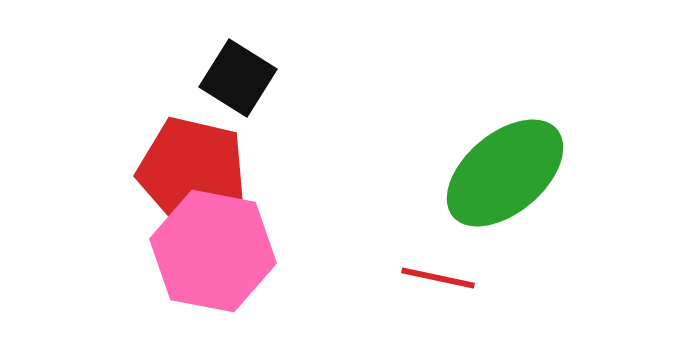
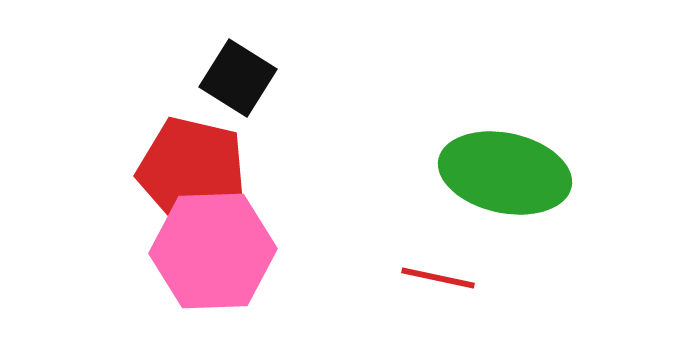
green ellipse: rotated 52 degrees clockwise
pink hexagon: rotated 13 degrees counterclockwise
